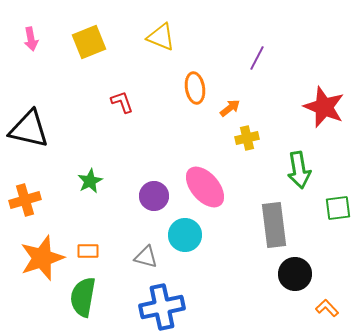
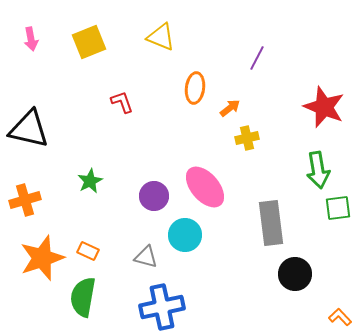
orange ellipse: rotated 16 degrees clockwise
green arrow: moved 19 px right
gray rectangle: moved 3 px left, 2 px up
orange rectangle: rotated 25 degrees clockwise
orange L-shape: moved 13 px right, 9 px down
